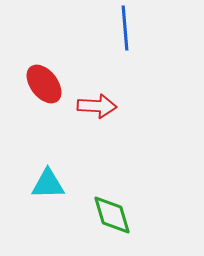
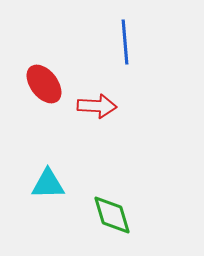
blue line: moved 14 px down
